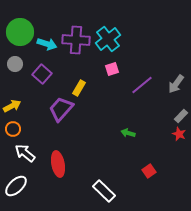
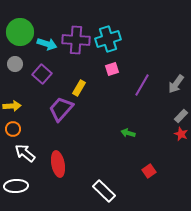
cyan cross: rotated 20 degrees clockwise
purple line: rotated 20 degrees counterclockwise
yellow arrow: rotated 24 degrees clockwise
red star: moved 2 px right
white ellipse: rotated 40 degrees clockwise
